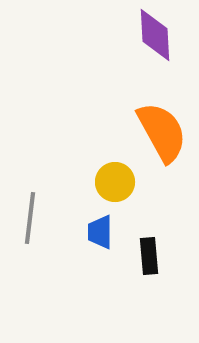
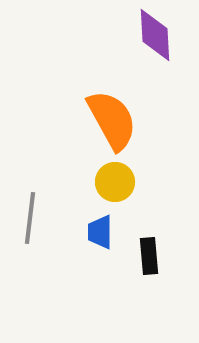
orange semicircle: moved 50 px left, 12 px up
